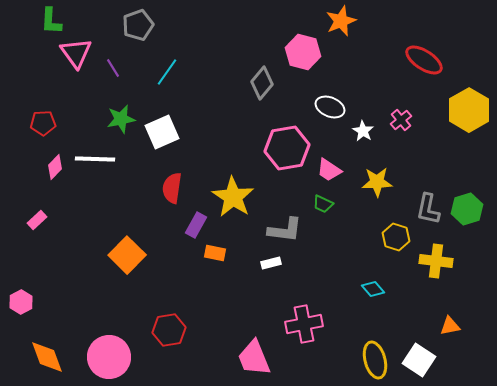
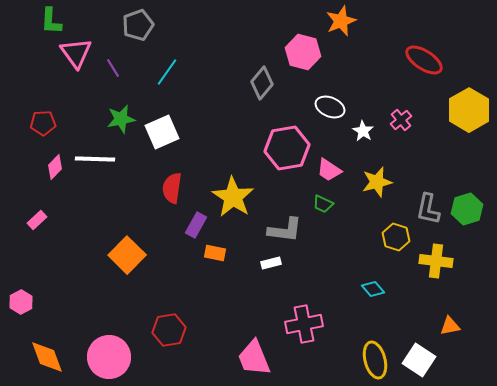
yellow star at (377, 182): rotated 12 degrees counterclockwise
